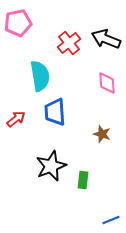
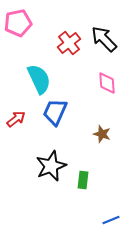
black arrow: moved 2 px left; rotated 24 degrees clockwise
cyan semicircle: moved 1 px left, 3 px down; rotated 16 degrees counterclockwise
blue trapezoid: rotated 28 degrees clockwise
